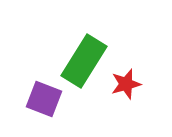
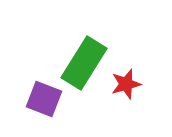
green rectangle: moved 2 px down
